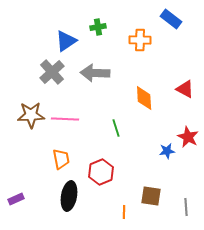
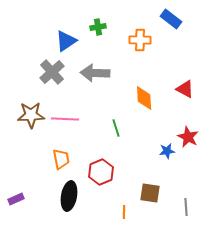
brown square: moved 1 px left, 3 px up
